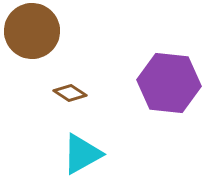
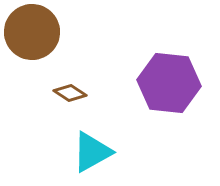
brown circle: moved 1 px down
cyan triangle: moved 10 px right, 2 px up
